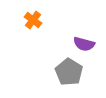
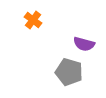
gray pentagon: rotated 16 degrees counterclockwise
